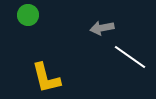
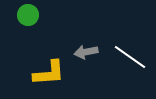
gray arrow: moved 16 px left, 24 px down
yellow L-shape: moved 3 px right, 5 px up; rotated 80 degrees counterclockwise
